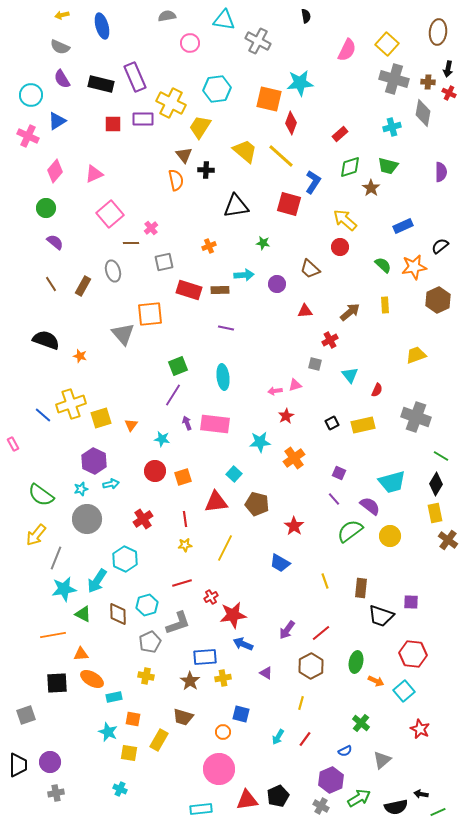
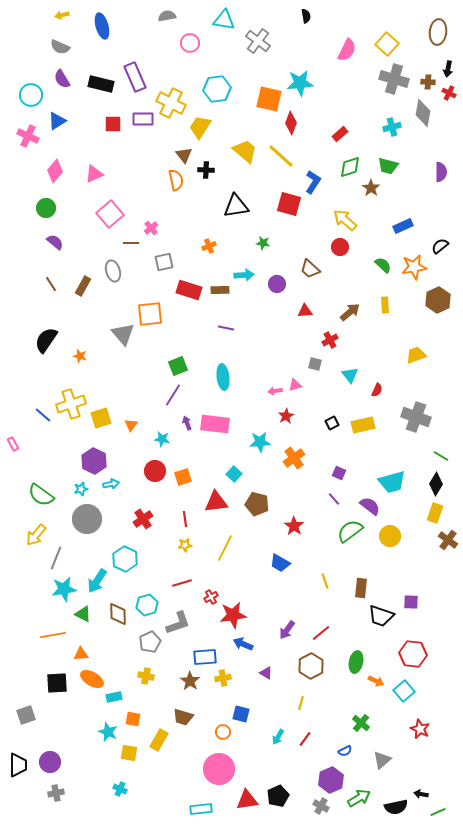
gray cross at (258, 41): rotated 10 degrees clockwise
black semicircle at (46, 340): rotated 76 degrees counterclockwise
yellow rectangle at (435, 513): rotated 30 degrees clockwise
